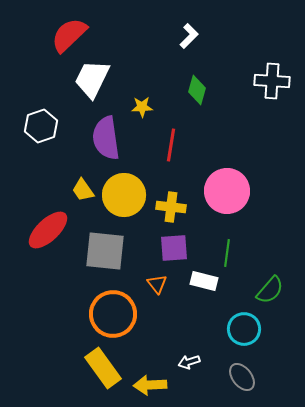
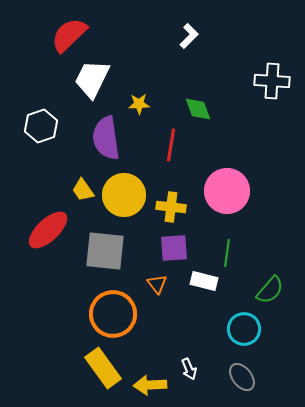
green diamond: moved 1 px right, 19 px down; rotated 36 degrees counterclockwise
yellow star: moved 3 px left, 3 px up
white arrow: moved 7 px down; rotated 95 degrees counterclockwise
